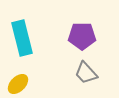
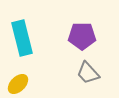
gray trapezoid: moved 2 px right
